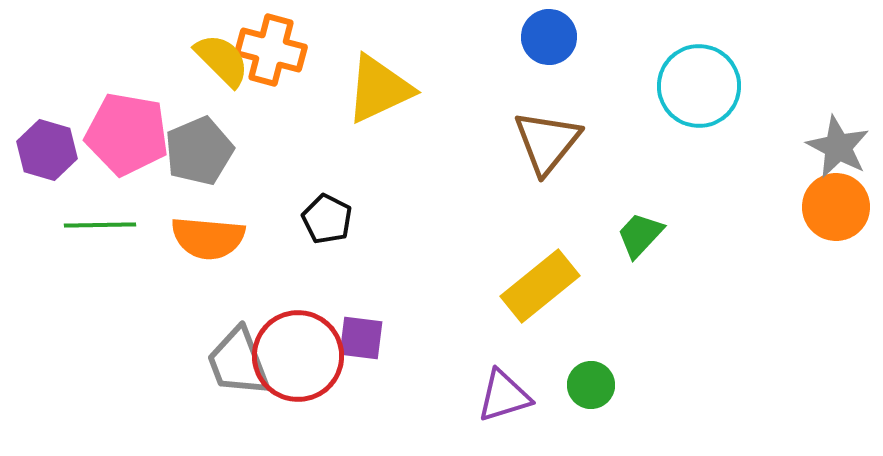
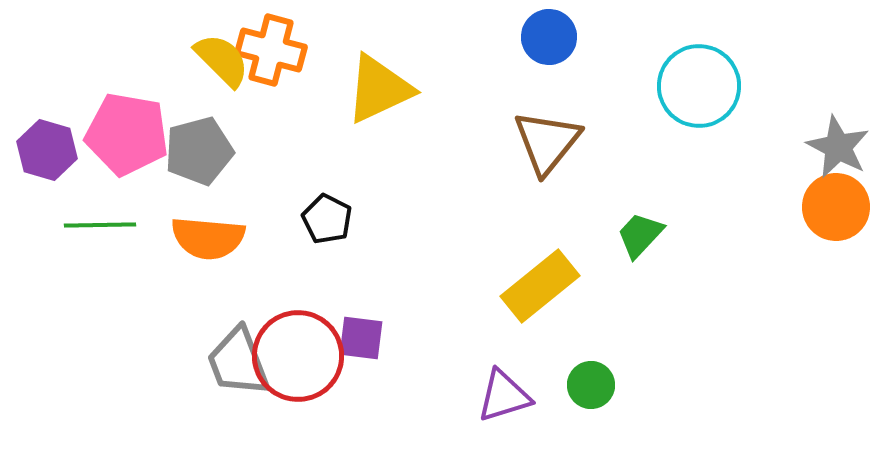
gray pentagon: rotated 8 degrees clockwise
